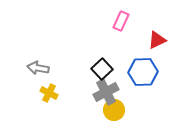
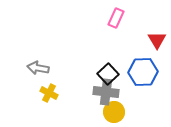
pink rectangle: moved 5 px left, 3 px up
red triangle: rotated 36 degrees counterclockwise
black square: moved 6 px right, 5 px down
gray cross: rotated 35 degrees clockwise
yellow circle: moved 2 px down
